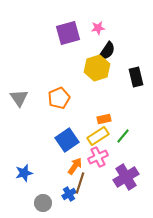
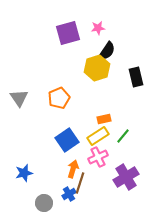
orange arrow: moved 2 px left, 3 px down; rotated 18 degrees counterclockwise
gray circle: moved 1 px right
